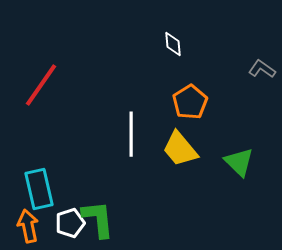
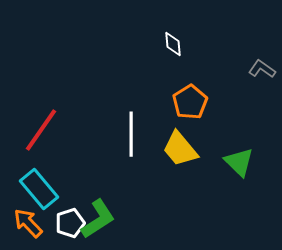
red line: moved 45 px down
cyan rectangle: rotated 27 degrees counterclockwise
green L-shape: rotated 63 degrees clockwise
orange arrow: moved 3 px up; rotated 32 degrees counterclockwise
